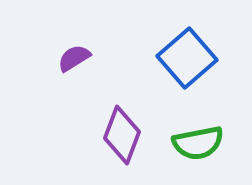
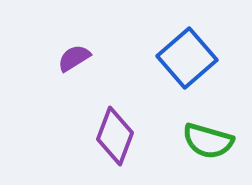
purple diamond: moved 7 px left, 1 px down
green semicircle: moved 10 px right, 2 px up; rotated 27 degrees clockwise
